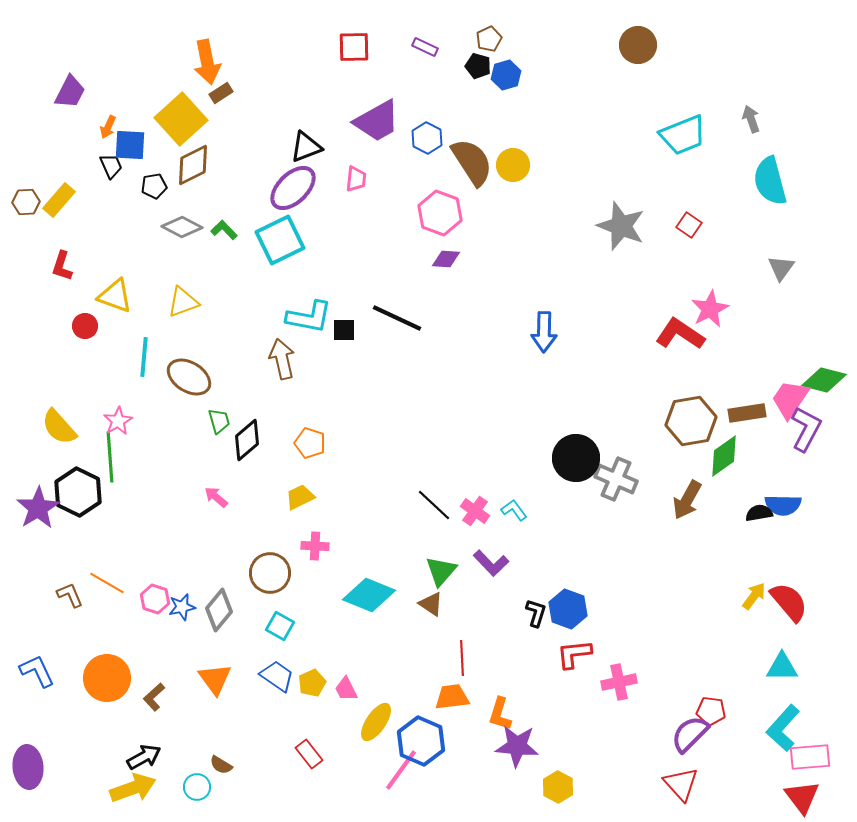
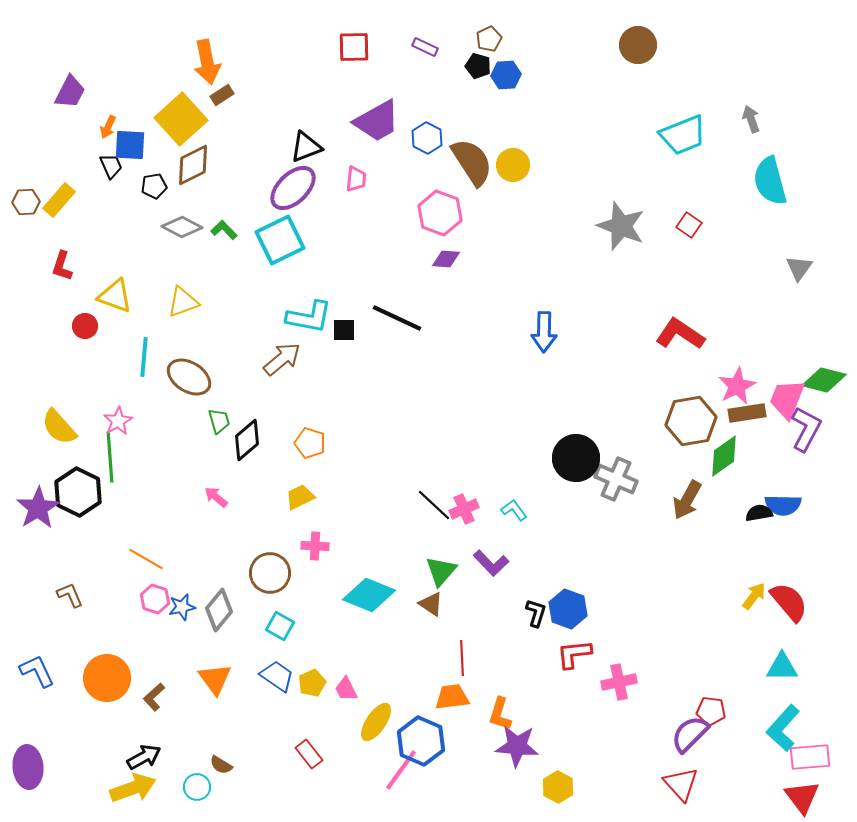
blue hexagon at (506, 75): rotated 12 degrees clockwise
brown rectangle at (221, 93): moved 1 px right, 2 px down
gray triangle at (781, 268): moved 18 px right
pink star at (710, 309): moved 27 px right, 77 px down
brown arrow at (282, 359): rotated 63 degrees clockwise
pink trapezoid at (790, 399): moved 3 px left; rotated 12 degrees counterclockwise
pink cross at (475, 511): moved 11 px left, 2 px up; rotated 32 degrees clockwise
orange line at (107, 583): moved 39 px right, 24 px up
